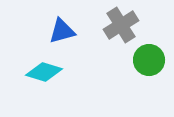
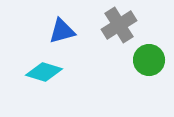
gray cross: moved 2 px left
